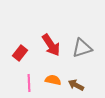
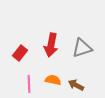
red arrow: rotated 45 degrees clockwise
pink line: moved 1 px down
